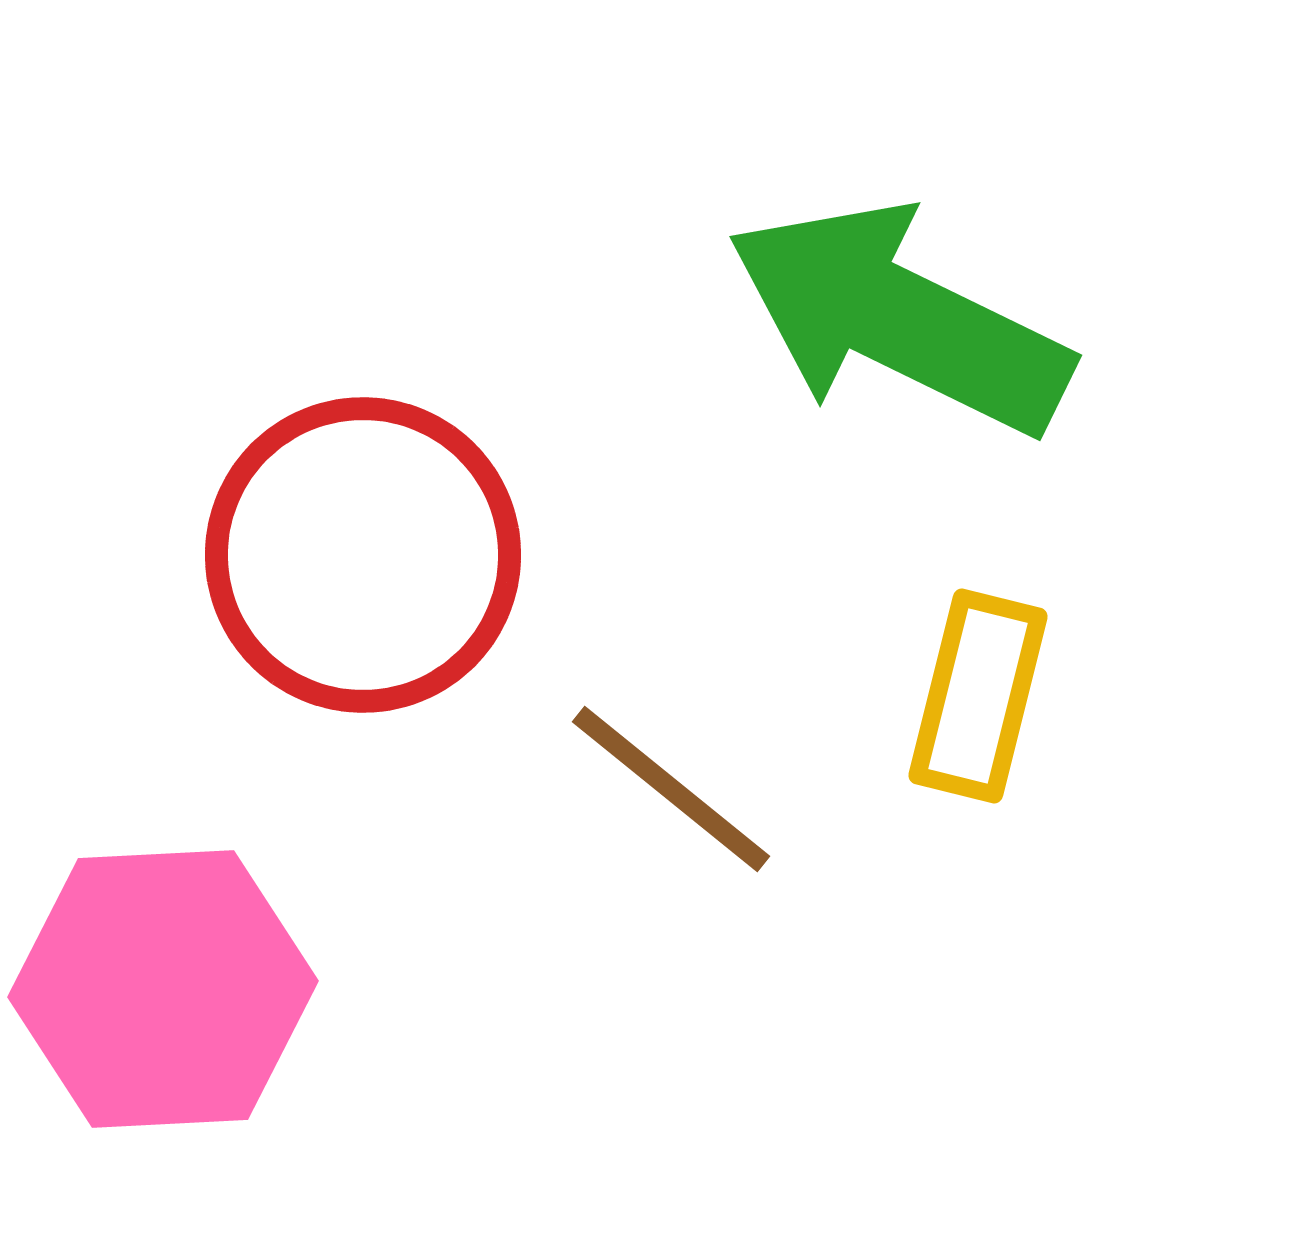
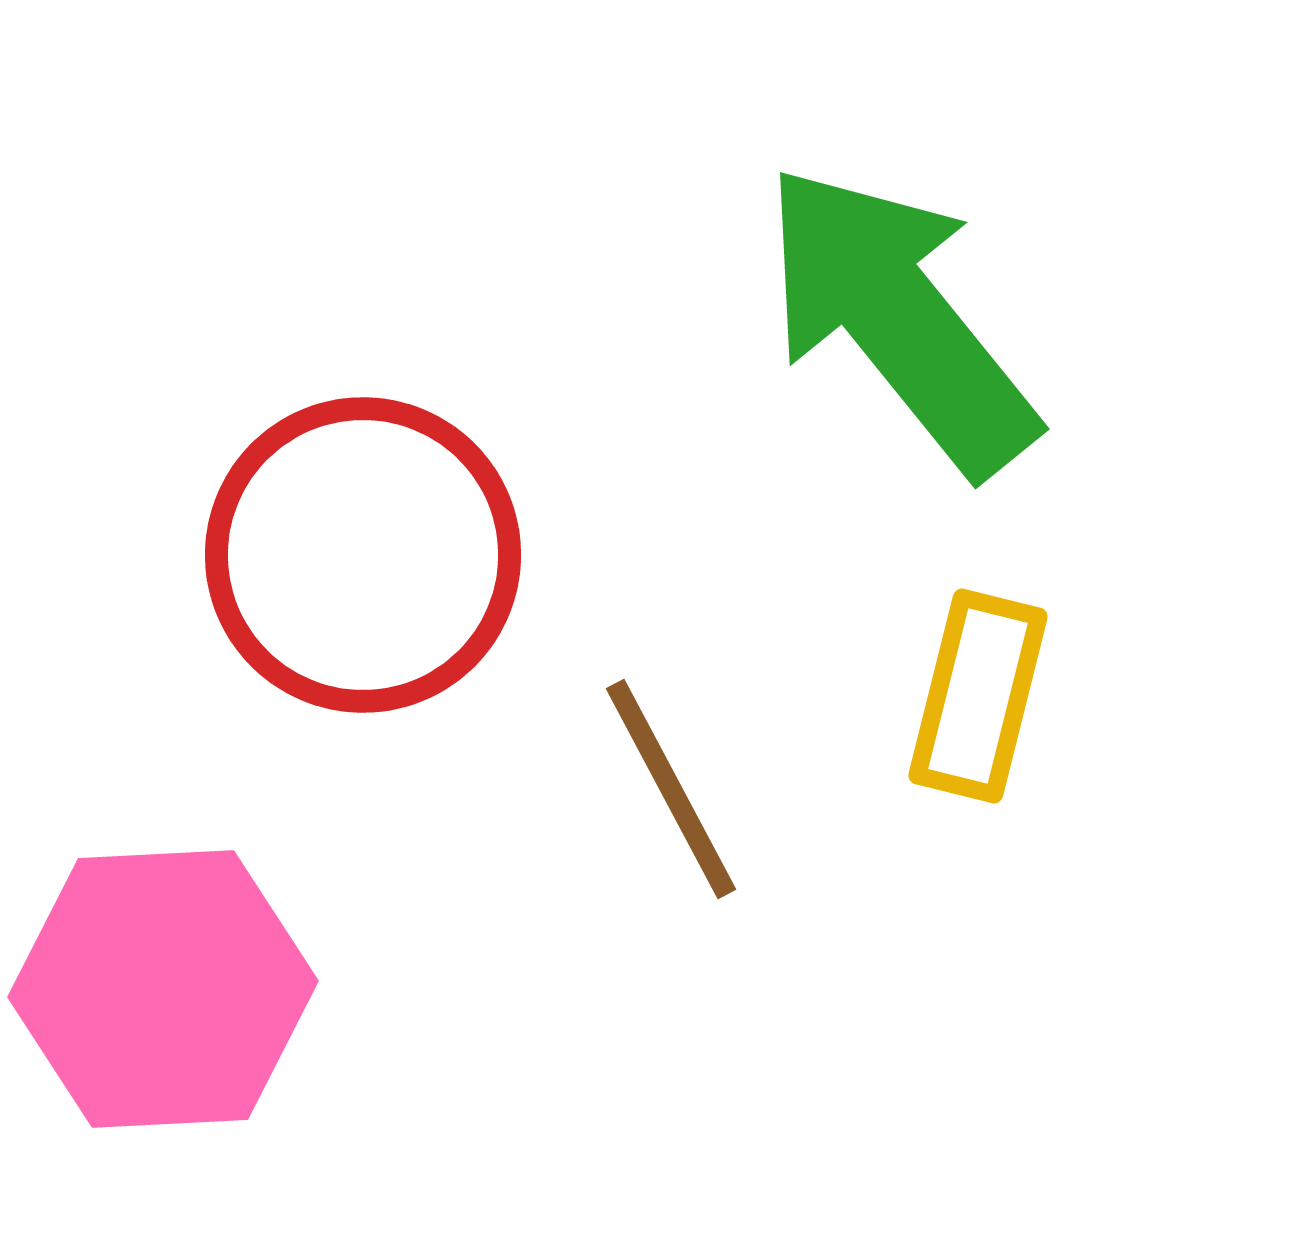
green arrow: rotated 25 degrees clockwise
brown line: rotated 23 degrees clockwise
